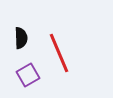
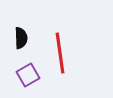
red line: moved 1 px right; rotated 15 degrees clockwise
